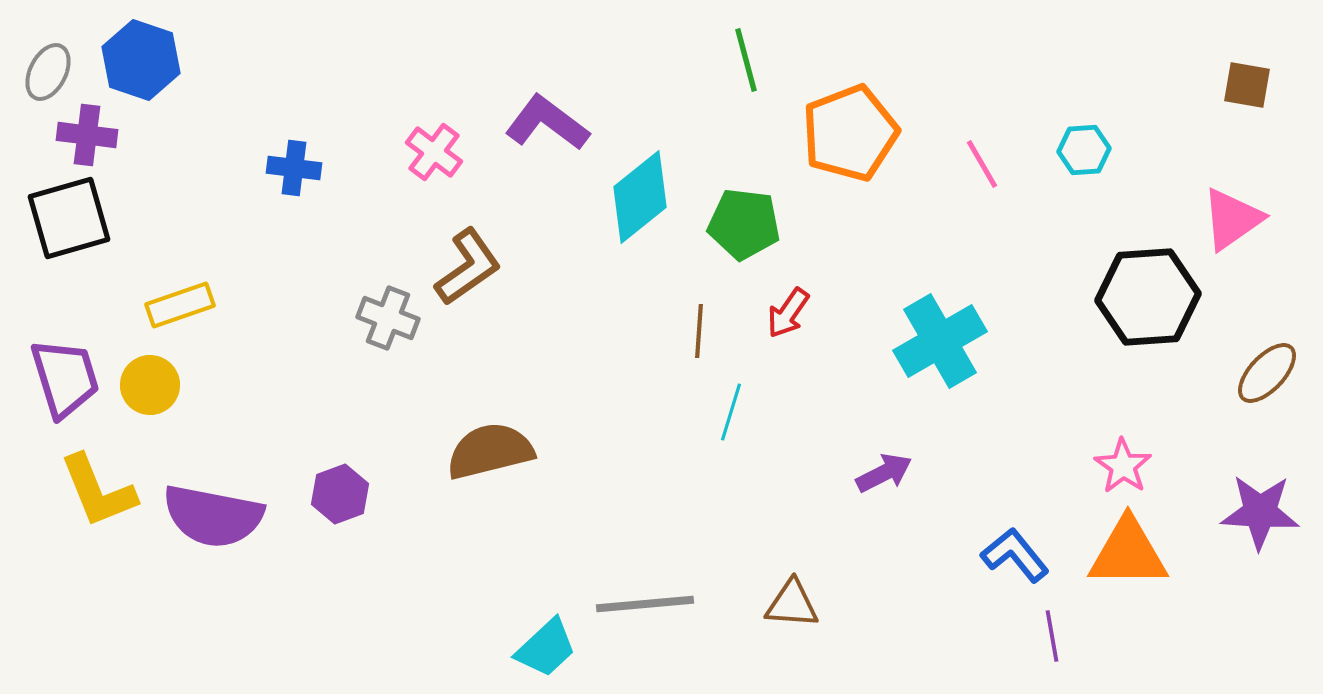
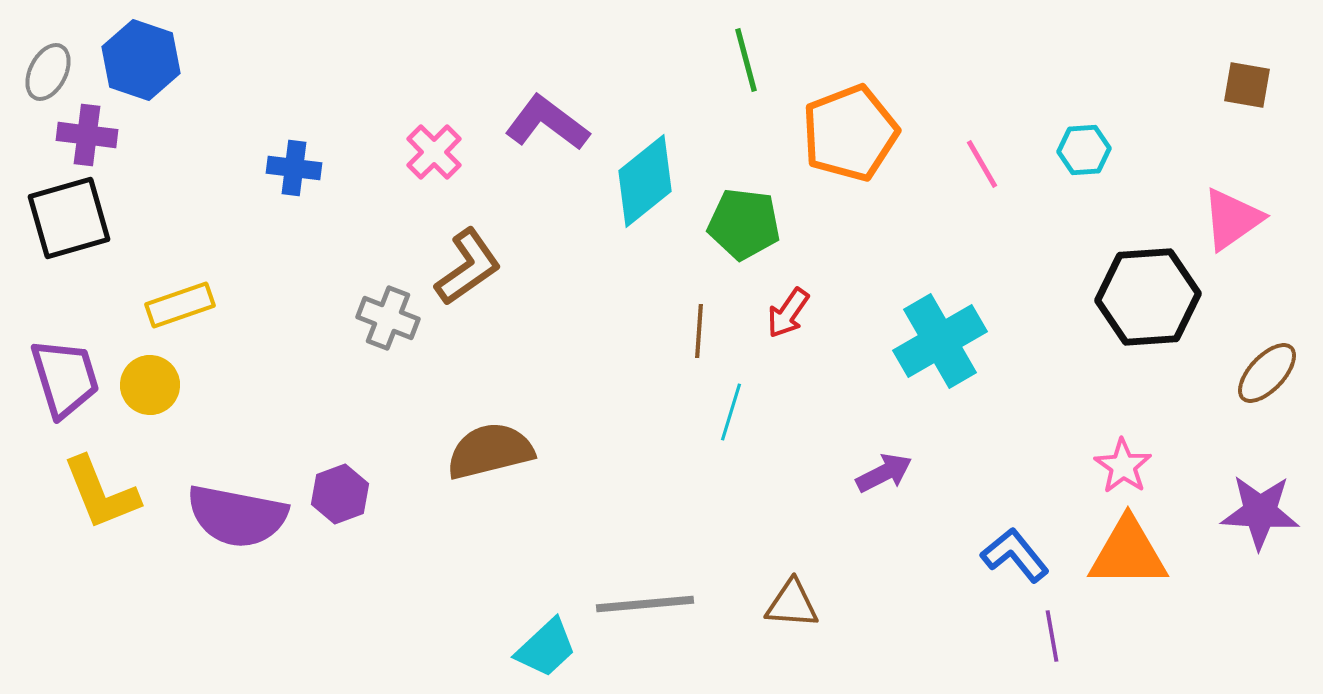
pink cross: rotated 8 degrees clockwise
cyan diamond: moved 5 px right, 16 px up
yellow L-shape: moved 3 px right, 2 px down
purple semicircle: moved 24 px right
